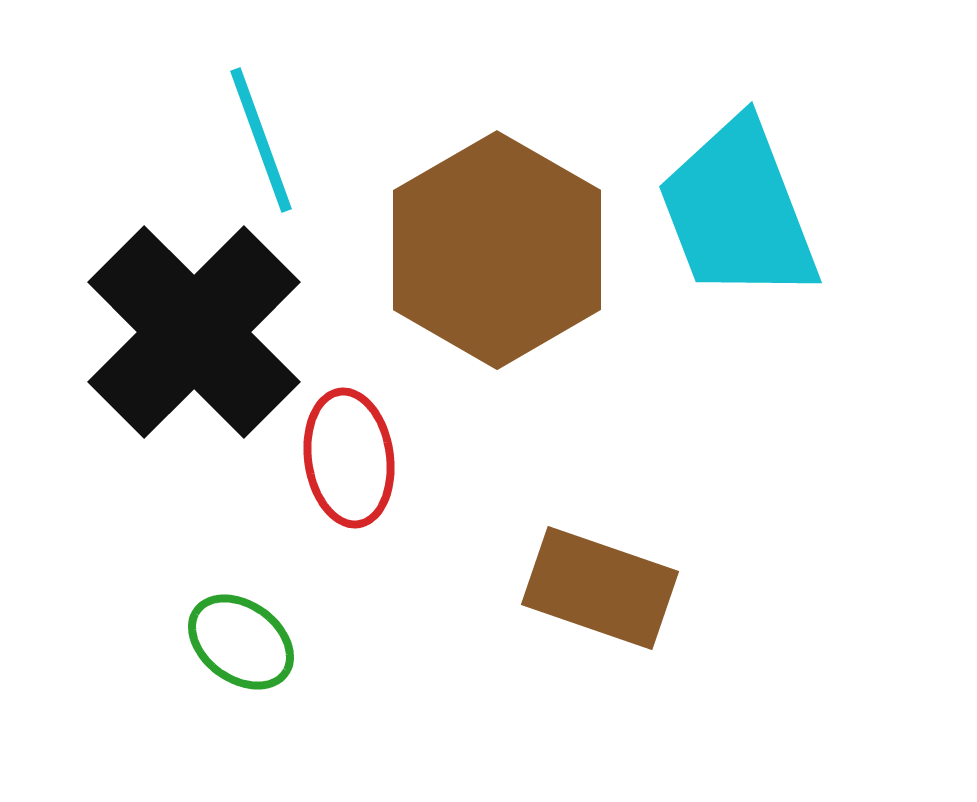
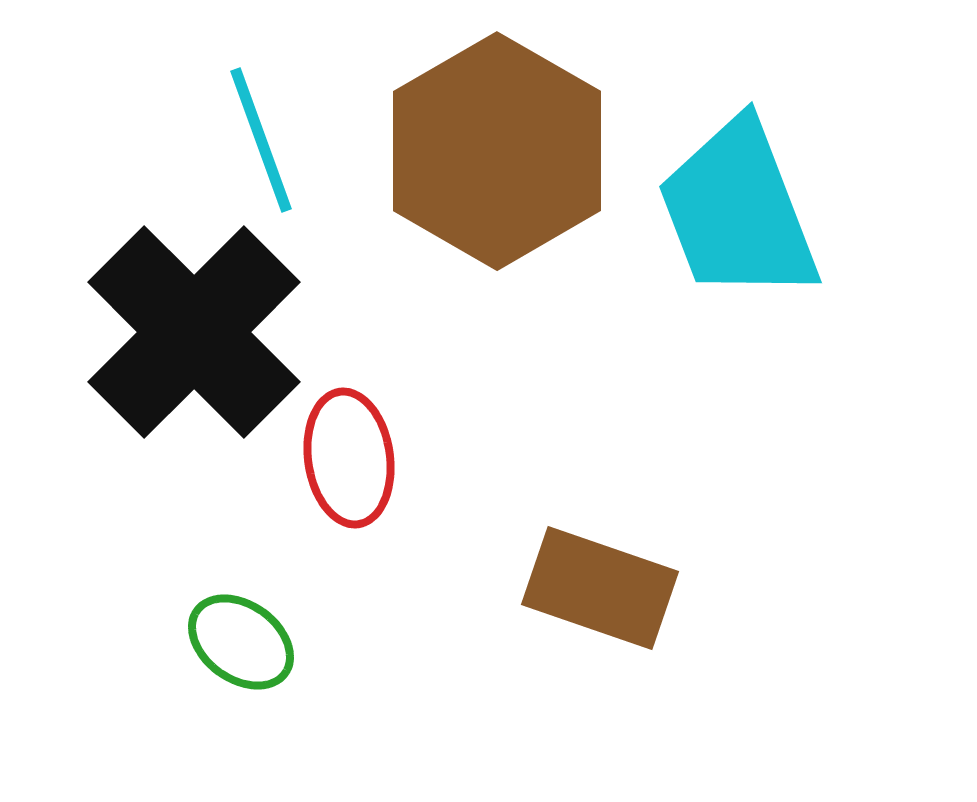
brown hexagon: moved 99 px up
